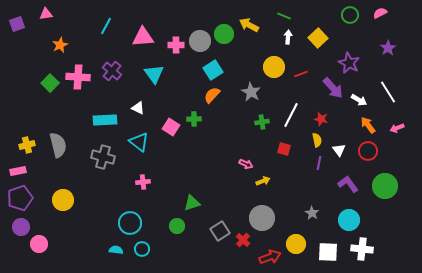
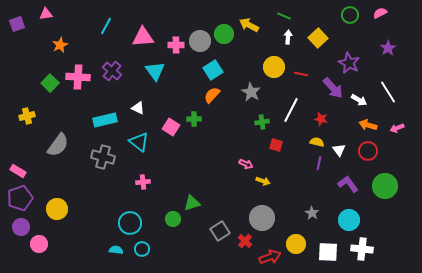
cyan triangle at (154, 74): moved 1 px right, 3 px up
red line at (301, 74): rotated 32 degrees clockwise
white line at (291, 115): moved 5 px up
cyan rectangle at (105, 120): rotated 10 degrees counterclockwise
orange arrow at (368, 125): rotated 36 degrees counterclockwise
yellow semicircle at (317, 140): moved 2 px down; rotated 64 degrees counterclockwise
yellow cross at (27, 145): moved 29 px up
gray semicircle at (58, 145): rotated 50 degrees clockwise
red square at (284, 149): moved 8 px left, 4 px up
pink rectangle at (18, 171): rotated 42 degrees clockwise
yellow arrow at (263, 181): rotated 40 degrees clockwise
yellow circle at (63, 200): moved 6 px left, 9 px down
green circle at (177, 226): moved 4 px left, 7 px up
red cross at (243, 240): moved 2 px right, 1 px down
